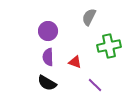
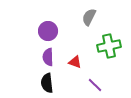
black semicircle: rotated 54 degrees clockwise
